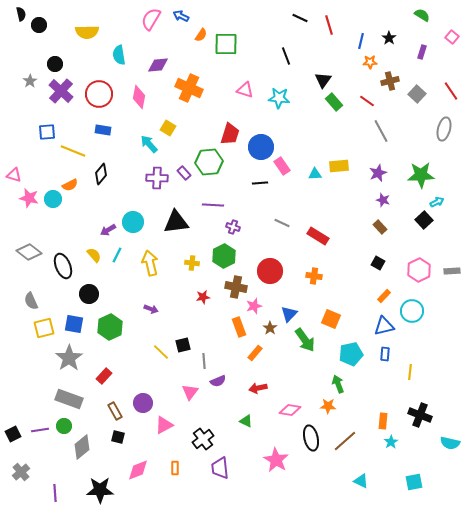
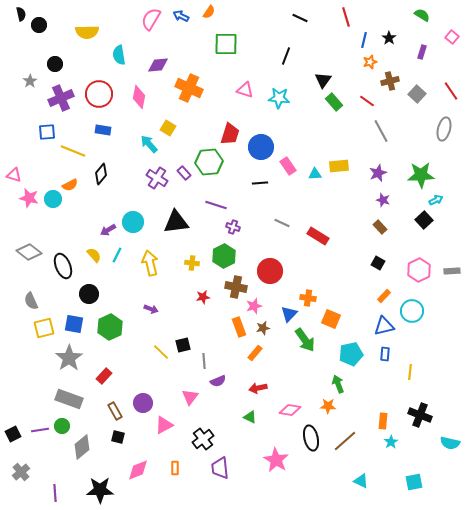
red line at (329, 25): moved 17 px right, 8 px up
orange semicircle at (201, 35): moved 8 px right, 23 px up
blue line at (361, 41): moved 3 px right, 1 px up
black line at (286, 56): rotated 42 degrees clockwise
orange star at (370, 62): rotated 16 degrees counterclockwise
purple cross at (61, 91): moved 7 px down; rotated 25 degrees clockwise
pink rectangle at (282, 166): moved 6 px right
purple cross at (157, 178): rotated 30 degrees clockwise
cyan arrow at (437, 202): moved 1 px left, 2 px up
purple line at (213, 205): moved 3 px right; rotated 15 degrees clockwise
orange cross at (314, 276): moved 6 px left, 22 px down
brown star at (270, 328): moved 7 px left; rotated 24 degrees clockwise
pink triangle at (190, 392): moved 5 px down
green triangle at (246, 421): moved 4 px right, 4 px up
green circle at (64, 426): moved 2 px left
